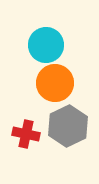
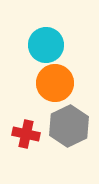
gray hexagon: moved 1 px right
